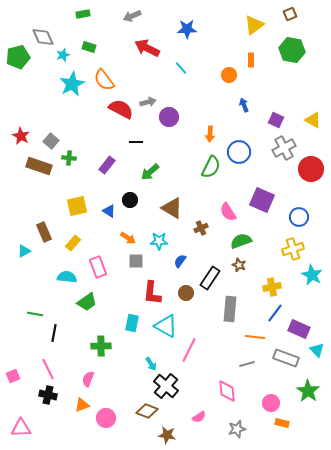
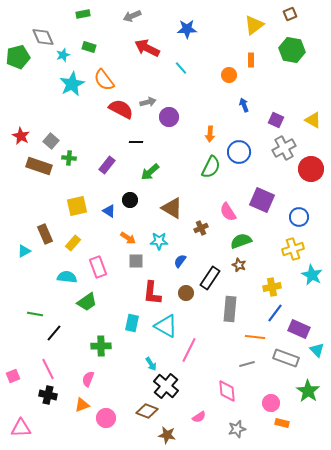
brown rectangle at (44, 232): moved 1 px right, 2 px down
black line at (54, 333): rotated 30 degrees clockwise
